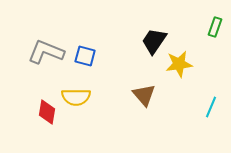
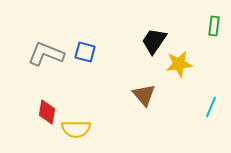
green rectangle: moved 1 px left, 1 px up; rotated 12 degrees counterclockwise
gray L-shape: moved 2 px down
blue square: moved 4 px up
yellow semicircle: moved 32 px down
